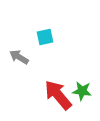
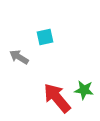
green star: moved 2 px right, 1 px up
red arrow: moved 1 px left, 3 px down
